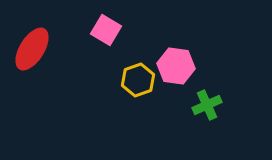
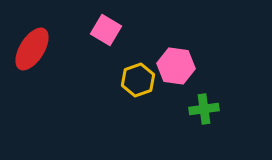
green cross: moved 3 px left, 4 px down; rotated 16 degrees clockwise
